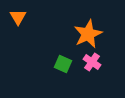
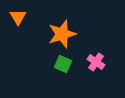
orange star: moved 26 px left; rotated 8 degrees clockwise
pink cross: moved 4 px right
